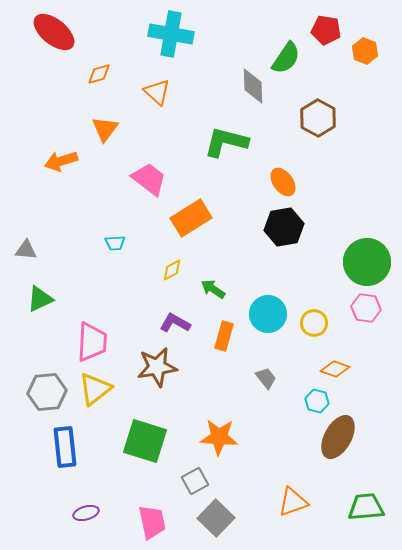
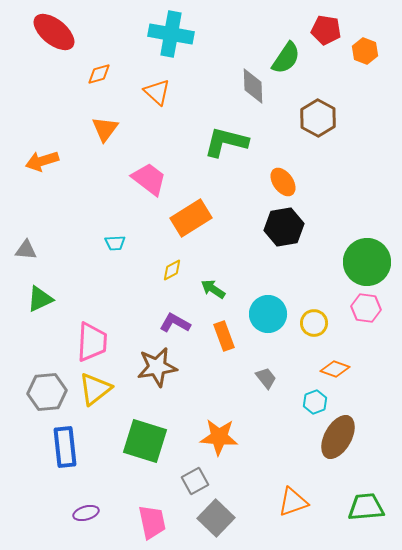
orange arrow at (61, 161): moved 19 px left
orange rectangle at (224, 336): rotated 36 degrees counterclockwise
cyan hexagon at (317, 401): moved 2 px left, 1 px down; rotated 25 degrees clockwise
